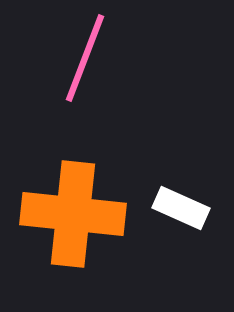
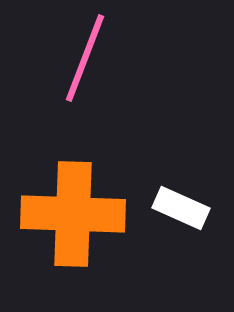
orange cross: rotated 4 degrees counterclockwise
